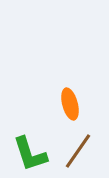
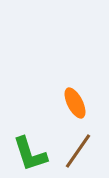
orange ellipse: moved 5 px right, 1 px up; rotated 12 degrees counterclockwise
